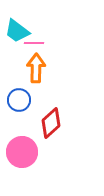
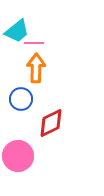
cyan trapezoid: rotated 76 degrees counterclockwise
blue circle: moved 2 px right, 1 px up
red diamond: rotated 16 degrees clockwise
pink circle: moved 4 px left, 4 px down
